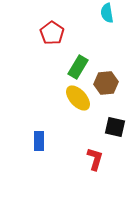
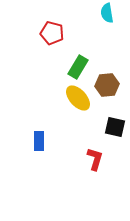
red pentagon: rotated 20 degrees counterclockwise
brown hexagon: moved 1 px right, 2 px down
